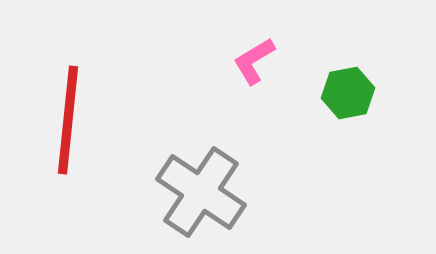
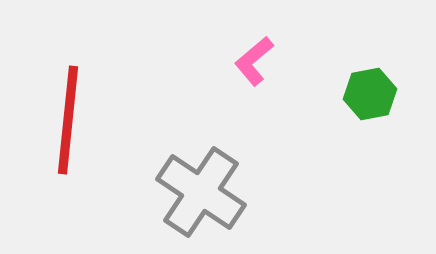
pink L-shape: rotated 9 degrees counterclockwise
green hexagon: moved 22 px right, 1 px down
